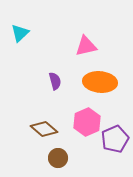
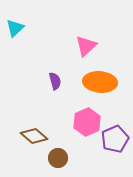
cyan triangle: moved 5 px left, 5 px up
pink triangle: rotated 30 degrees counterclockwise
brown diamond: moved 10 px left, 7 px down
